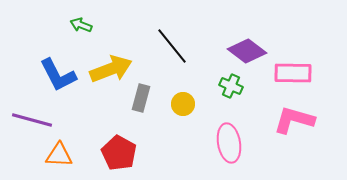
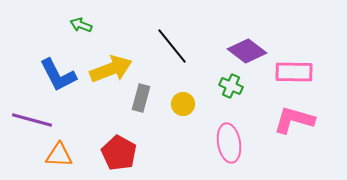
pink rectangle: moved 1 px right, 1 px up
